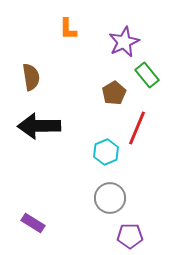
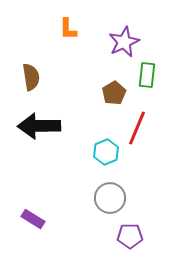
green rectangle: rotated 45 degrees clockwise
purple rectangle: moved 4 px up
